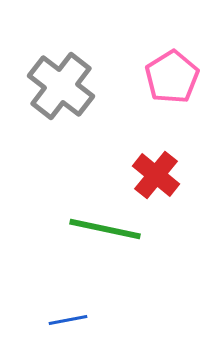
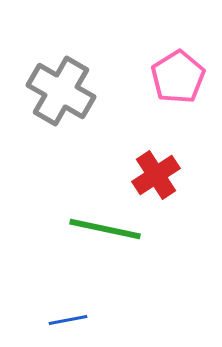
pink pentagon: moved 6 px right
gray cross: moved 5 px down; rotated 8 degrees counterclockwise
red cross: rotated 18 degrees clockwise
